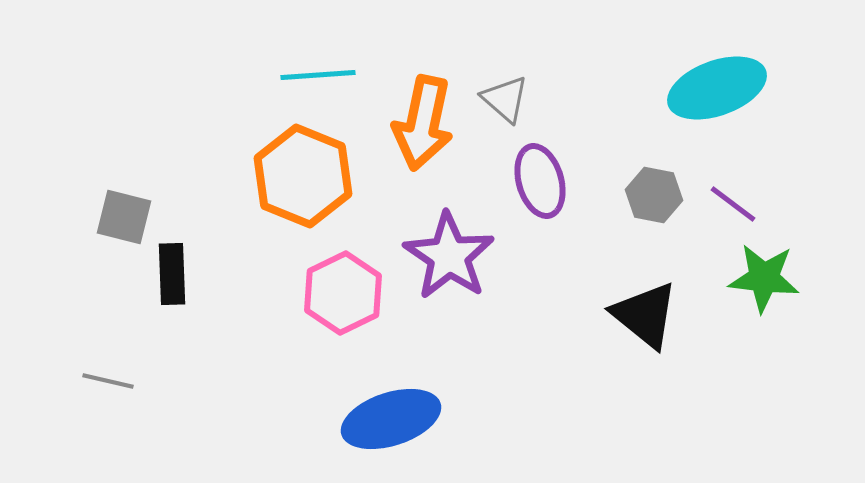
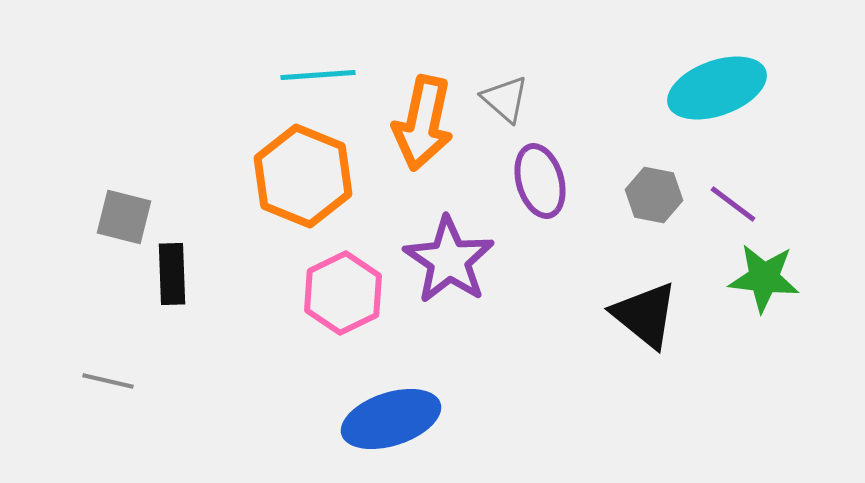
purple star: moved 4 px down
